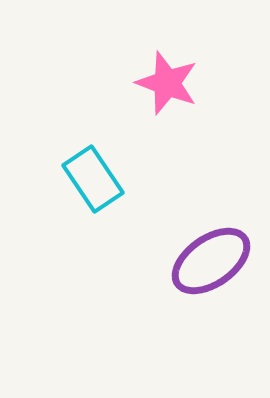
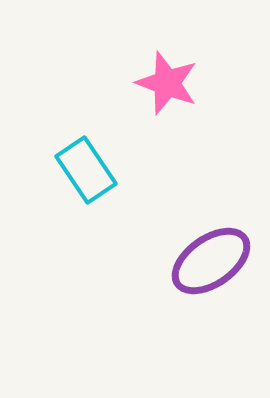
cyan rectangle: moved 7 px left, 9 px up
